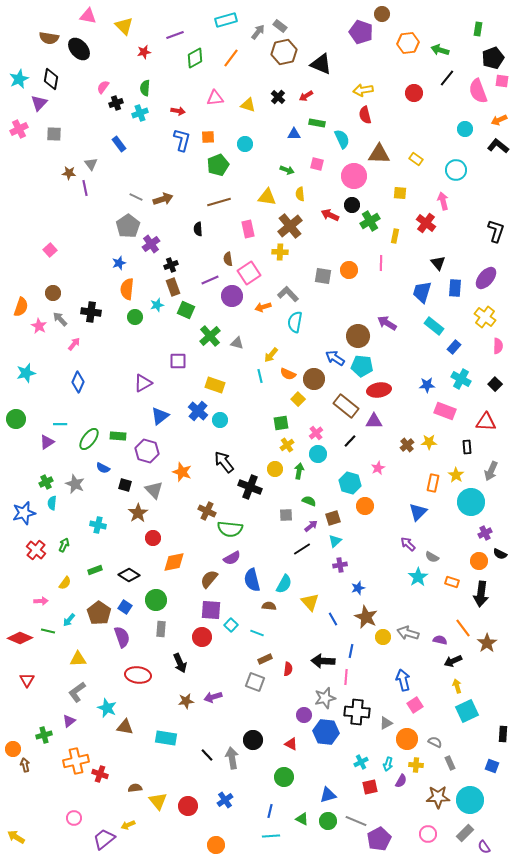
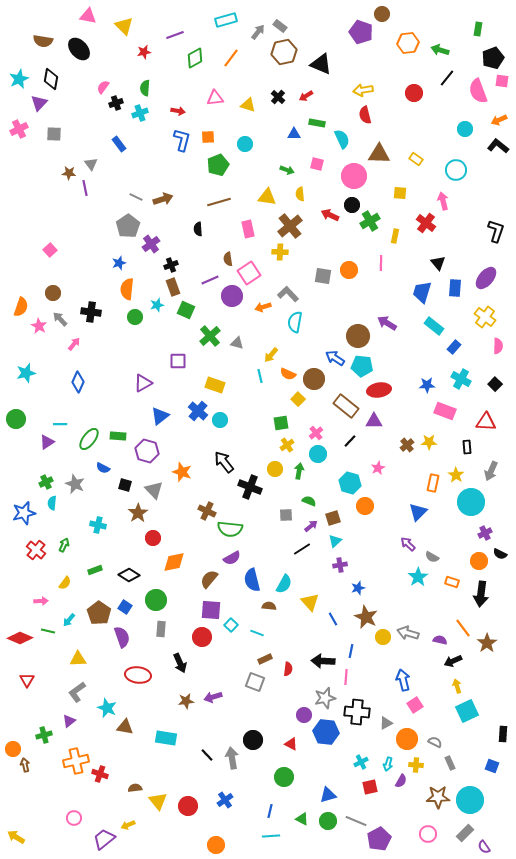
brown semicircle at (49, 38): moved 6 px left, 3 px down
